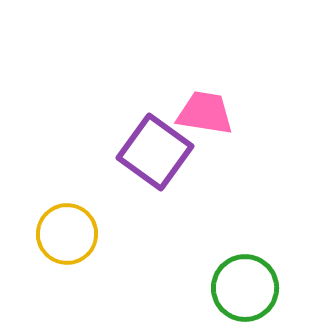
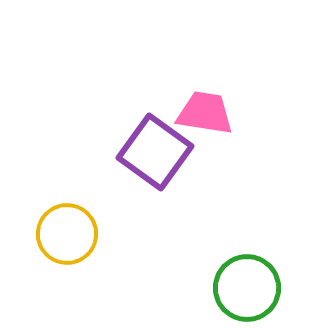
green circle: moved 2 px right
